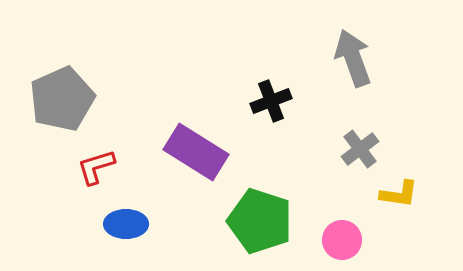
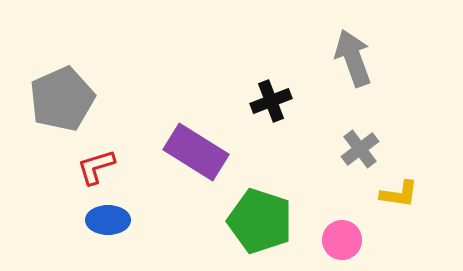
blue ellipse: moved 18 px left, 4 px up
